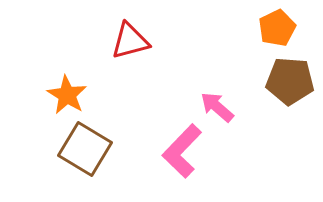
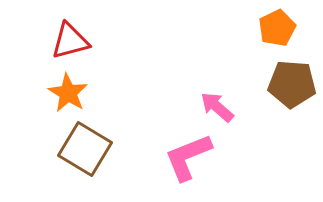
red triangle: moved 60 px left
brown pentagon: moved 2 px right, 3 px down
orange star: moved 1 px right, 2 px up
pink L-shape: moved 6 px right, 6 px down; rotated 24 degrees clockwise
